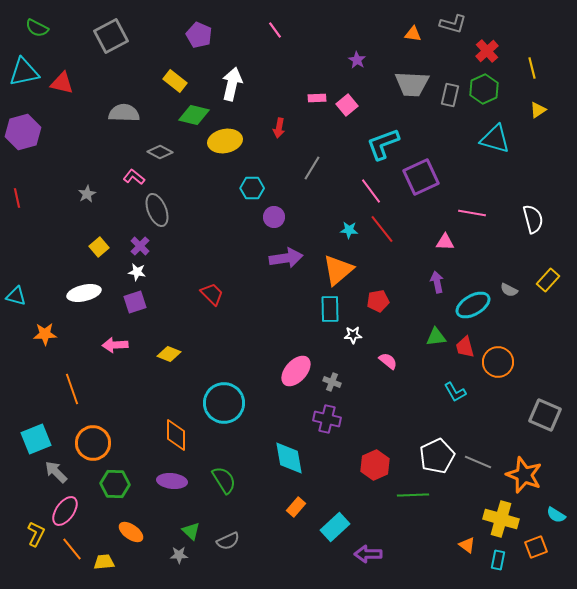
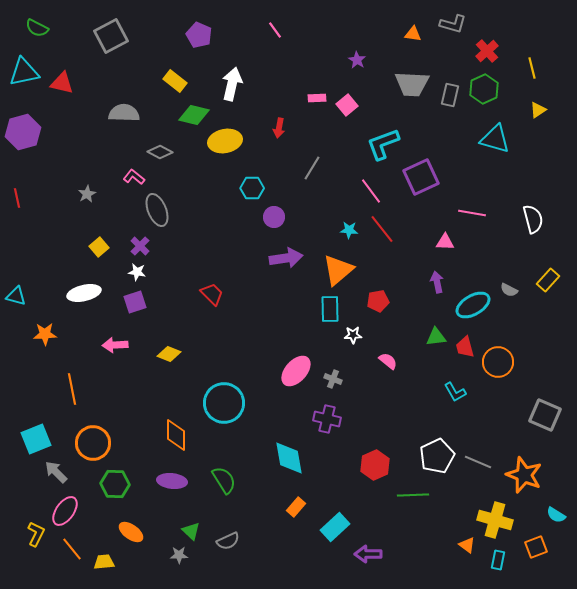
gray cross at (332, 382): moved 1 px right, 3 px up
orange line at (72, 389): rotated 8 degrees clockwise
yellow cross at (501, 519): moved 6 px left, 1 px down
